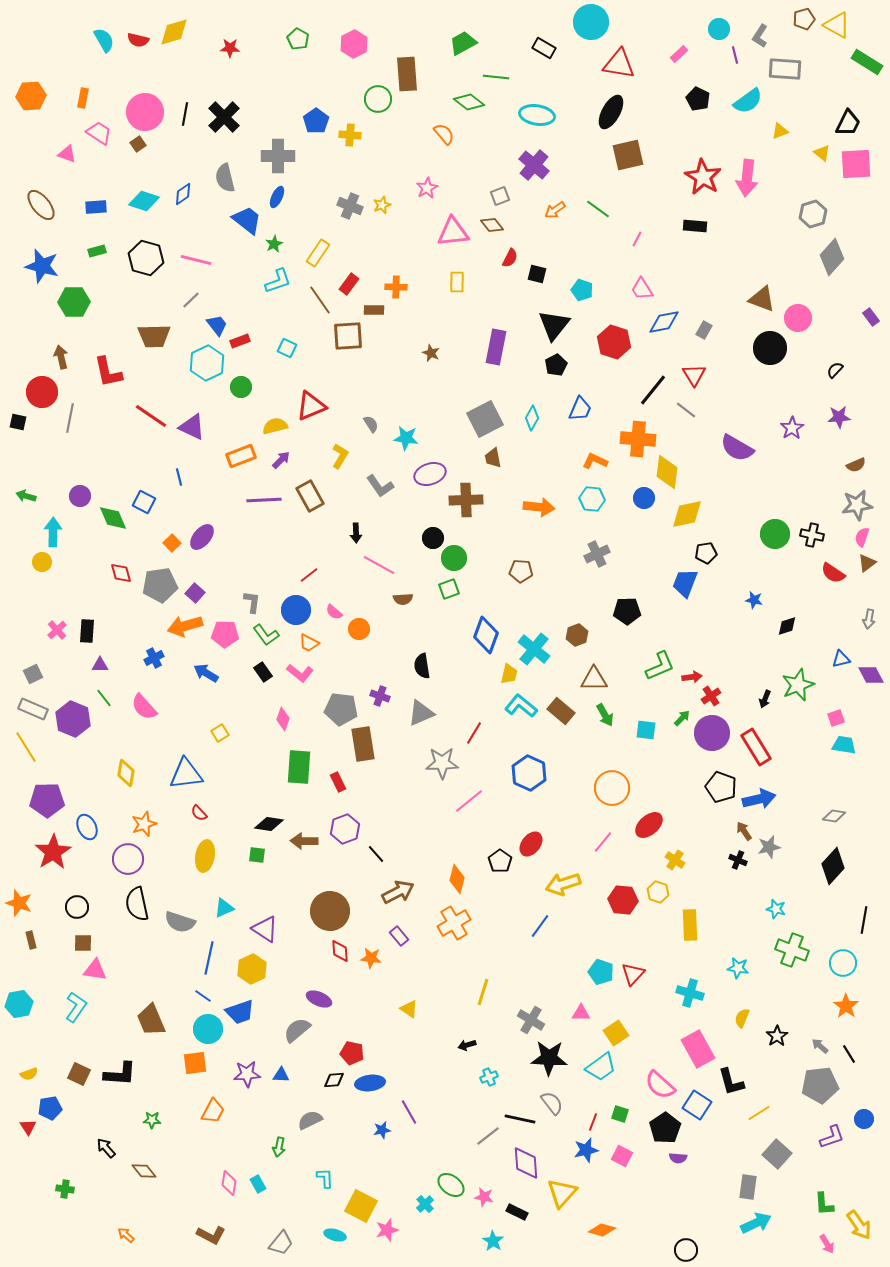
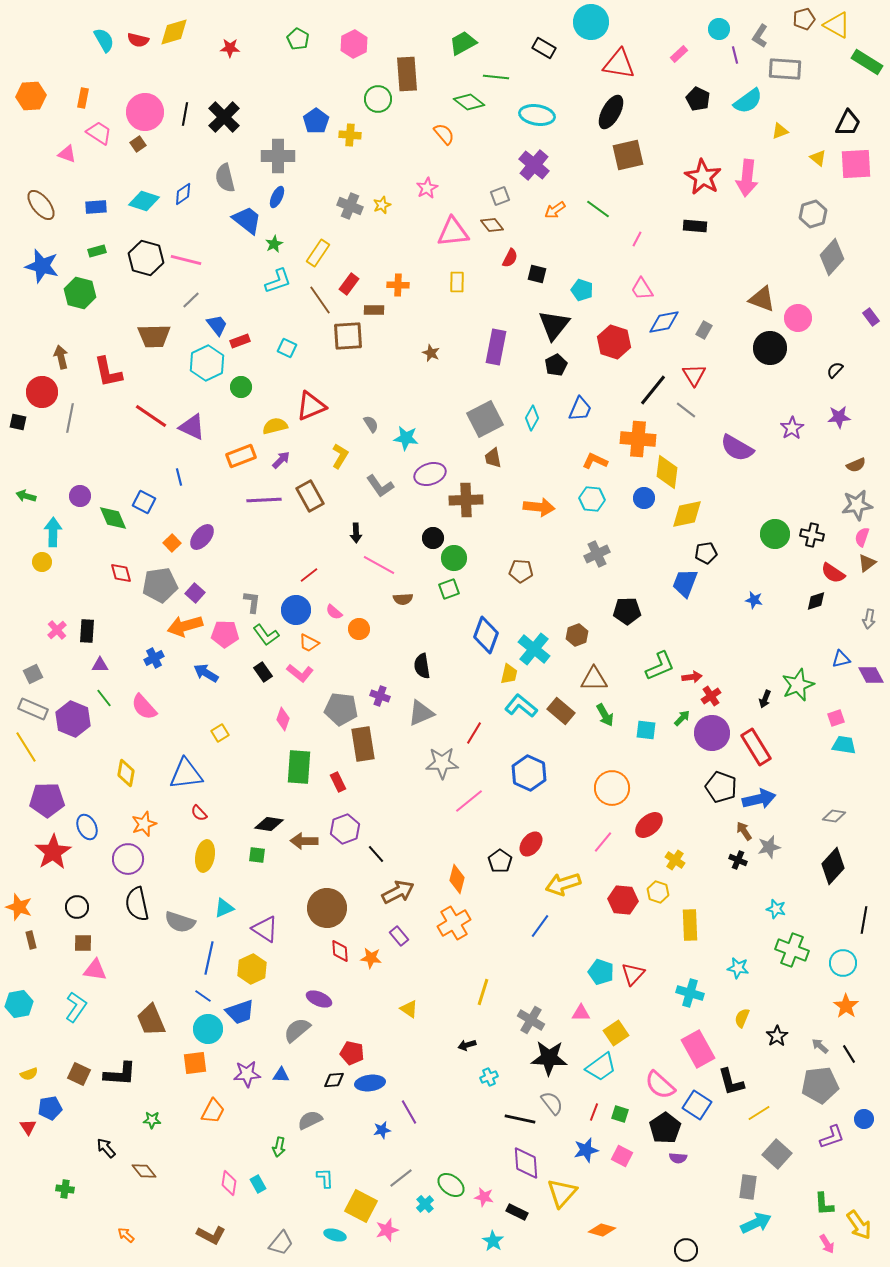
yellow triangle at (822, 153): moved 4 px left, 5 px down
pink line at (196, 260): moved 10 px left
orange cross at (396, 287): moved 2 px right, 2 px up
green hexagon at (74, 302): moved 6 px right, 9 px up; rotated 16 degrees clockwise
black diamond at (787, 626): moved 29 px right, 25 px up
orange star at (19, 903): moved 4 px down
brown circle at (330, 911): moved 3 px left, 3 px up
red line at (593, 1122): moved 1 px right, 10 px up
gray line at (488, 1136): moved 87 px left, 42 px down
